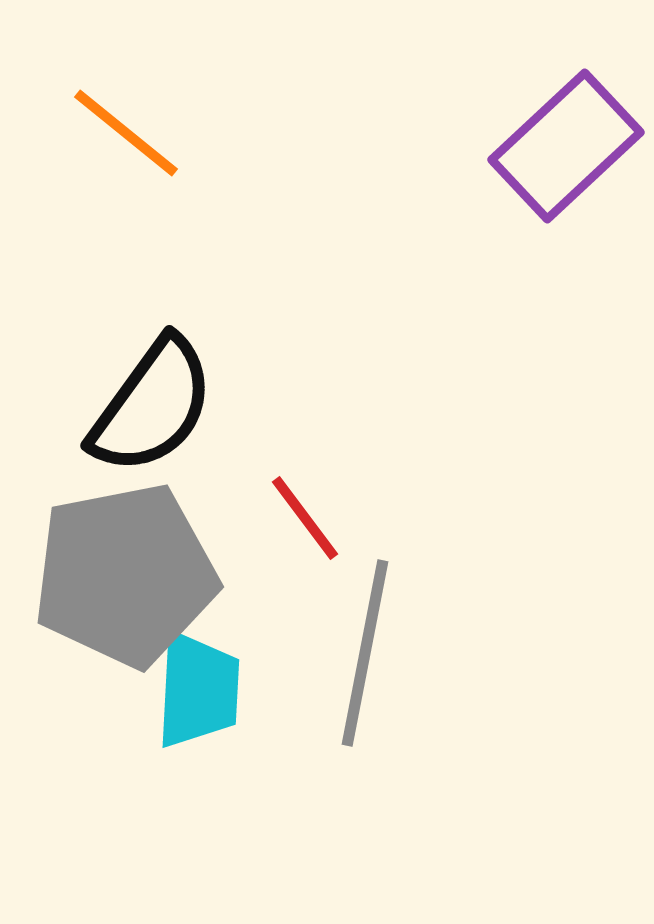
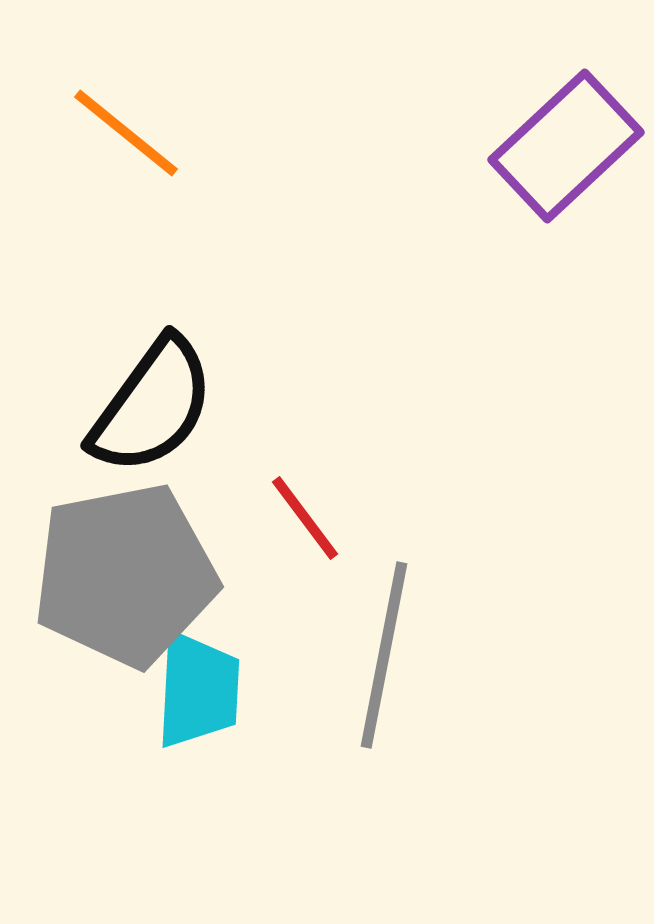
gray line: moved 19 px right, 2 px down
